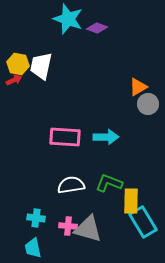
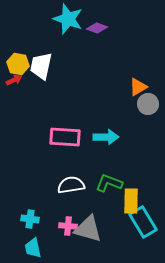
cyan cross: moved 6 px left, 1 px down
